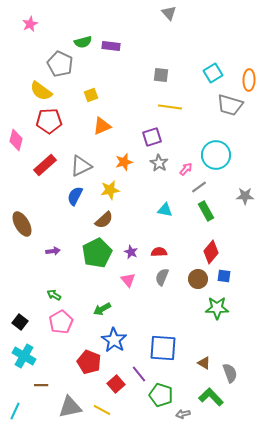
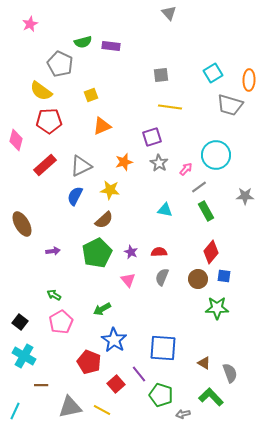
gray square at (161, 75): rotated 14 degrees counterclockwise
yellow star at (110, 190): rotated 18 degrees clockwise
